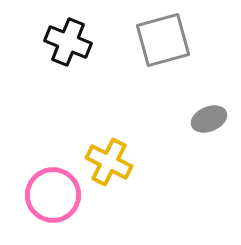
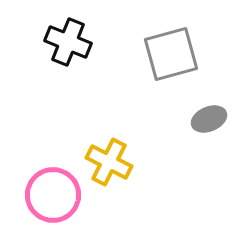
gray square: moved 8 px right, 14 px down
